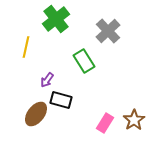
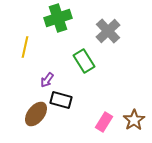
green cross: moved 2 px right, 1 px up; rotated 20 degrees clockwise
yellow line: moved 1 px left
pink rectangle: moved 1 px left, 1 px up
